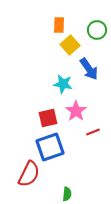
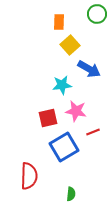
orange rectangle: moved 3 px up
green circle: moved 16 px up
blue arrow: rotated 25 degrees counterclockwise
cyan star: moved 1 px left, 1 px down; rotated 18 degrees counterclockwise
pink star: rotated 25 degrees counterclockwise
blue square: moved 14 px right; rotated 12 degrees counterclockwise
red semicircle: moved 2 px down; rotated 24 degrees counterclockwise
green semicircle: moved 4 px right
